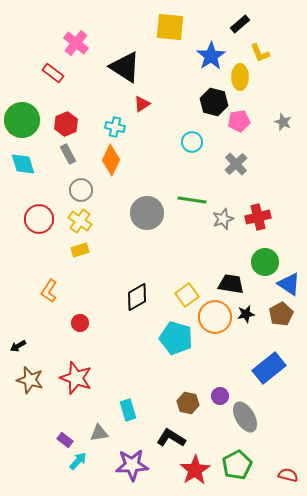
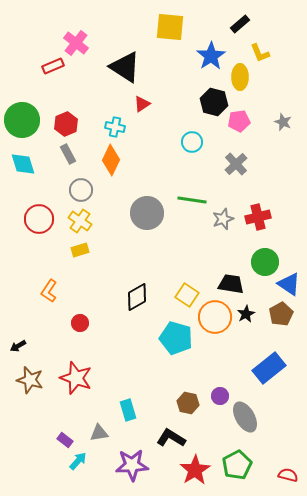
red rectangle at (53, 73): moved 7 px up; rotated 60 degrees counterclockwise
yellow square at (187, 295): rotated 20 degrees counterclockwise
black star at (246, 314): rotated 18 degrees counterclockwise
